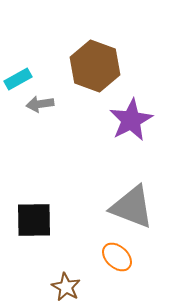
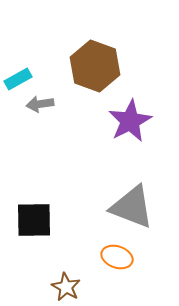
purple star: moved 1 px left, 1 px down
orange ellipse: rotated 24 degrees counterclockwise
